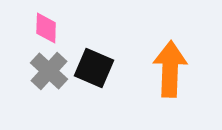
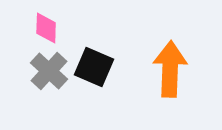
black square: moved 1 px up
